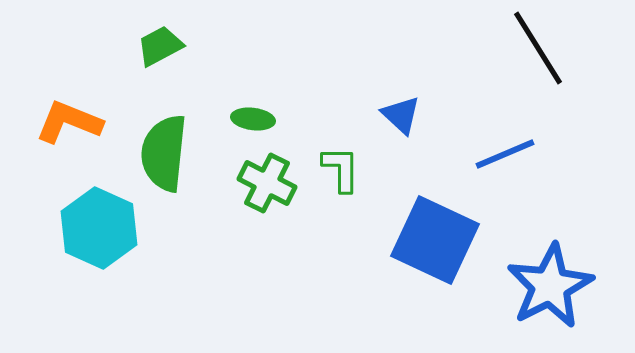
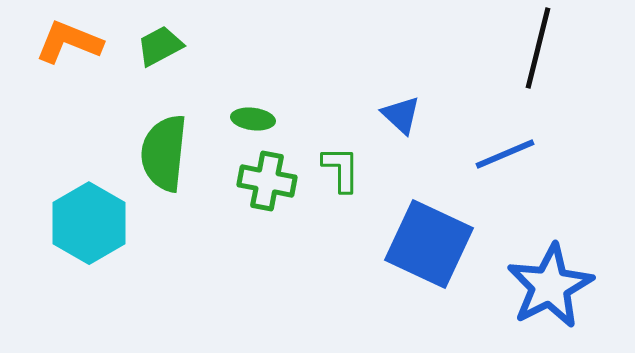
black line: rotated 46 degrees clockwise
orange L-shape: moved 80 px up
green cross: moved 2 px up; rotated 16 degrees counterclockwise
cyan hexagon: moved 10 px left, 5 px up; rotated 6 degrees clockwise
blue square: moved 6 px left, 4 px down
